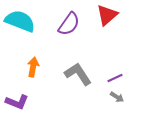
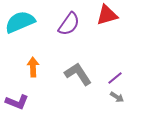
red triangle: rotated 25 degrees clockwise
cyan semicircle: moved 1 px down; rotated 44 degrees counterclockwise
orange arrow: rotated 12 degrees counterclockwise
purple line: rotated 14 degrees counterclockwise
